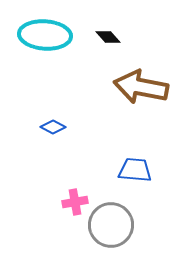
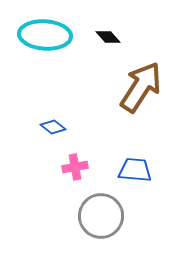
brown arrow: rotated 112 degrees clockwise
blue diamond: rotated 10 degrees clockwise
pink cross: moved 35 px up
gray circle: moved 10 px left, 9 px up
